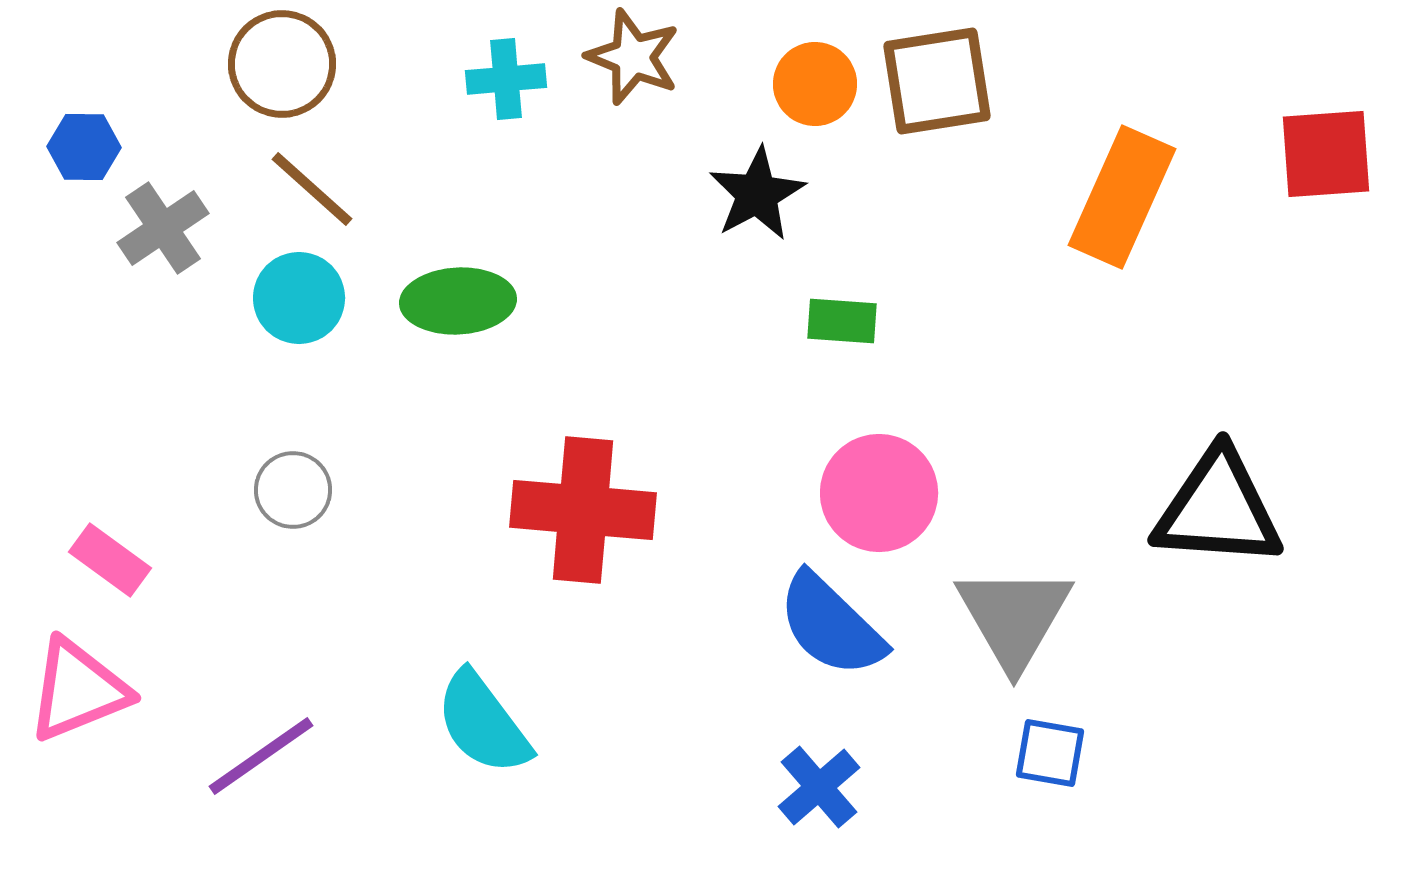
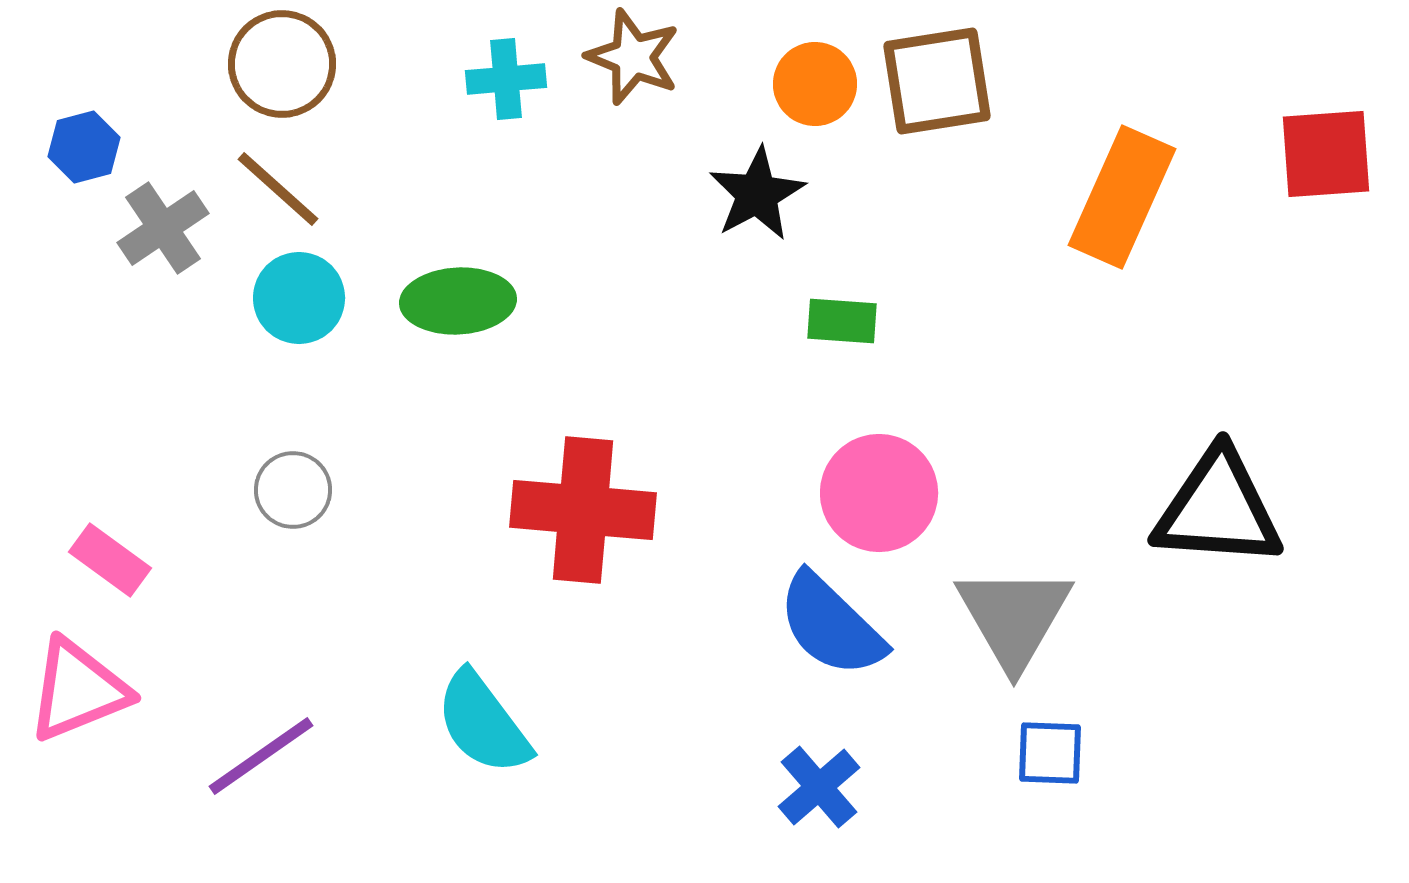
blue hexagon: rotated 16 degrees counterclockwise
brown line: moved 34 px left
blue square: rotated 8 degrees counterclockwise
